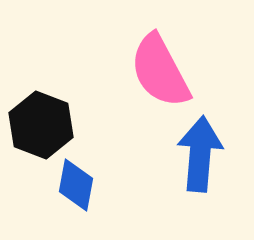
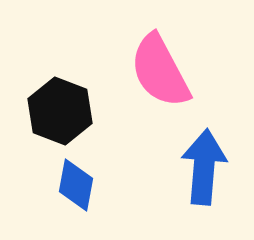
black hexagon: moved 19 px right, 14 px up
blue arrow: moved 4 px right, 13 px down
